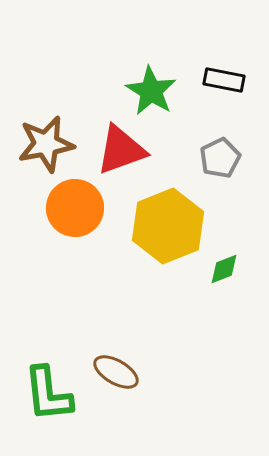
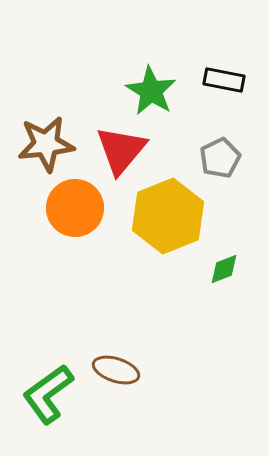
brown star: rotated 4 degrees clockwise
red triangle: rotated 30 degrees counterclockwise
yellow hexagon: moved 10 px up
brown ellipse: moved 2 px up; rotated 12 degrees counterclockwise
green L-shape: rotated 60 degrees clockwise
